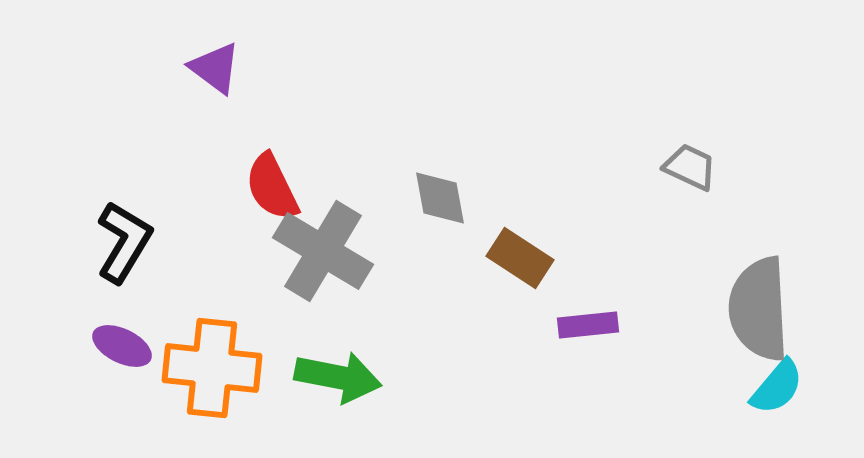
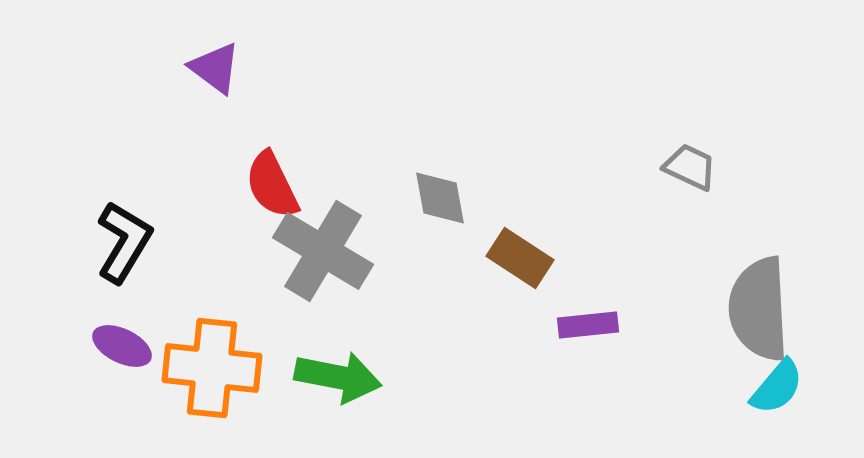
red semicircle: moved 2 px up
